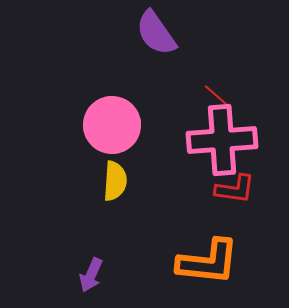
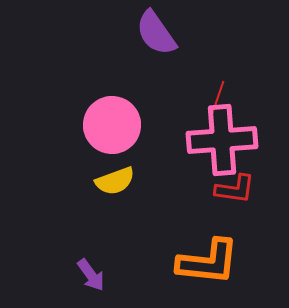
red line: rotated 68 degrees clockwise
yellow semicircle: rotated 66 degrees clockwise
purple arrow: rotated 60 degrees counterclockwise
